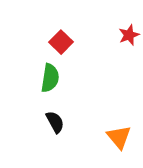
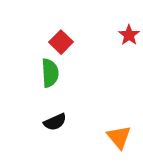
red star: rotated 15 degrees counterclockwise
green semicircle: moved 5 px up; rotated 12 degrees counterclockwise
black semicircle: rotated 95 degrees clockwise
